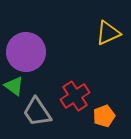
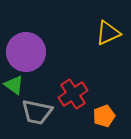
green triangle: moved 1 px up
red cross: moved 2 px left, 2 px up
gray trapezoid: rotated 44 degrees counterclockwise
